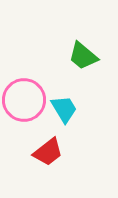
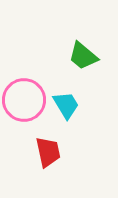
cyan trapezoid: moved 2 px right, 4 px up
red trapezoid: rotated 64 degrees counterclockwise
